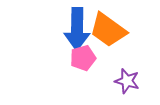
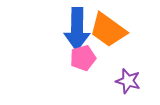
purple star: moved 1 px right
